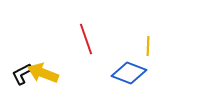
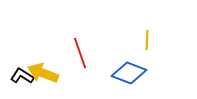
red line: moved 6 px left, 14 px down
yellow line: moved 1 px left, 6 px up
black L-shape: moved 2 px down; rotated 60 degrees clockwise
